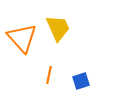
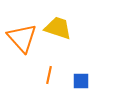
yellow trapezoid: rotated 48 degrees counterclockwise
blue square: rotated 18 degrees clockwise
